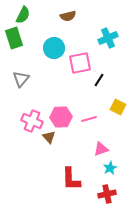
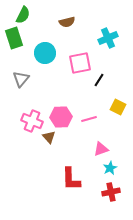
brown semicircle: moved 1 px left, 6 px down
cyan circle: moved 9 px left, 5 px down
red cross: moved 4 px right, 2 px up
